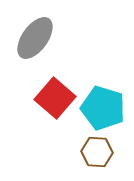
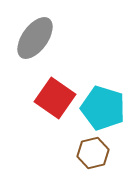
red square: rotated 6 degrees counterclockwise
brown hexagon: moved 4 px left, 1 px down; rotated 16 degrees counterclockwise
